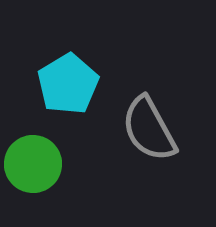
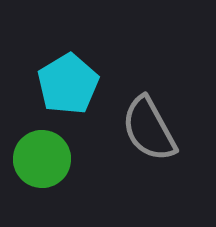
green circle: moved 9 px right, 5 px up
